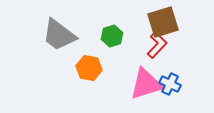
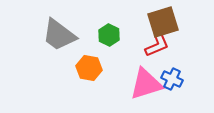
green hexagon: moved 3 px left, 1 px up; rotated 15 degrees counterclockwise
red L-shape: rotated 24 degrees clockwise
blue cross: moved 2 px right, 5 px up
